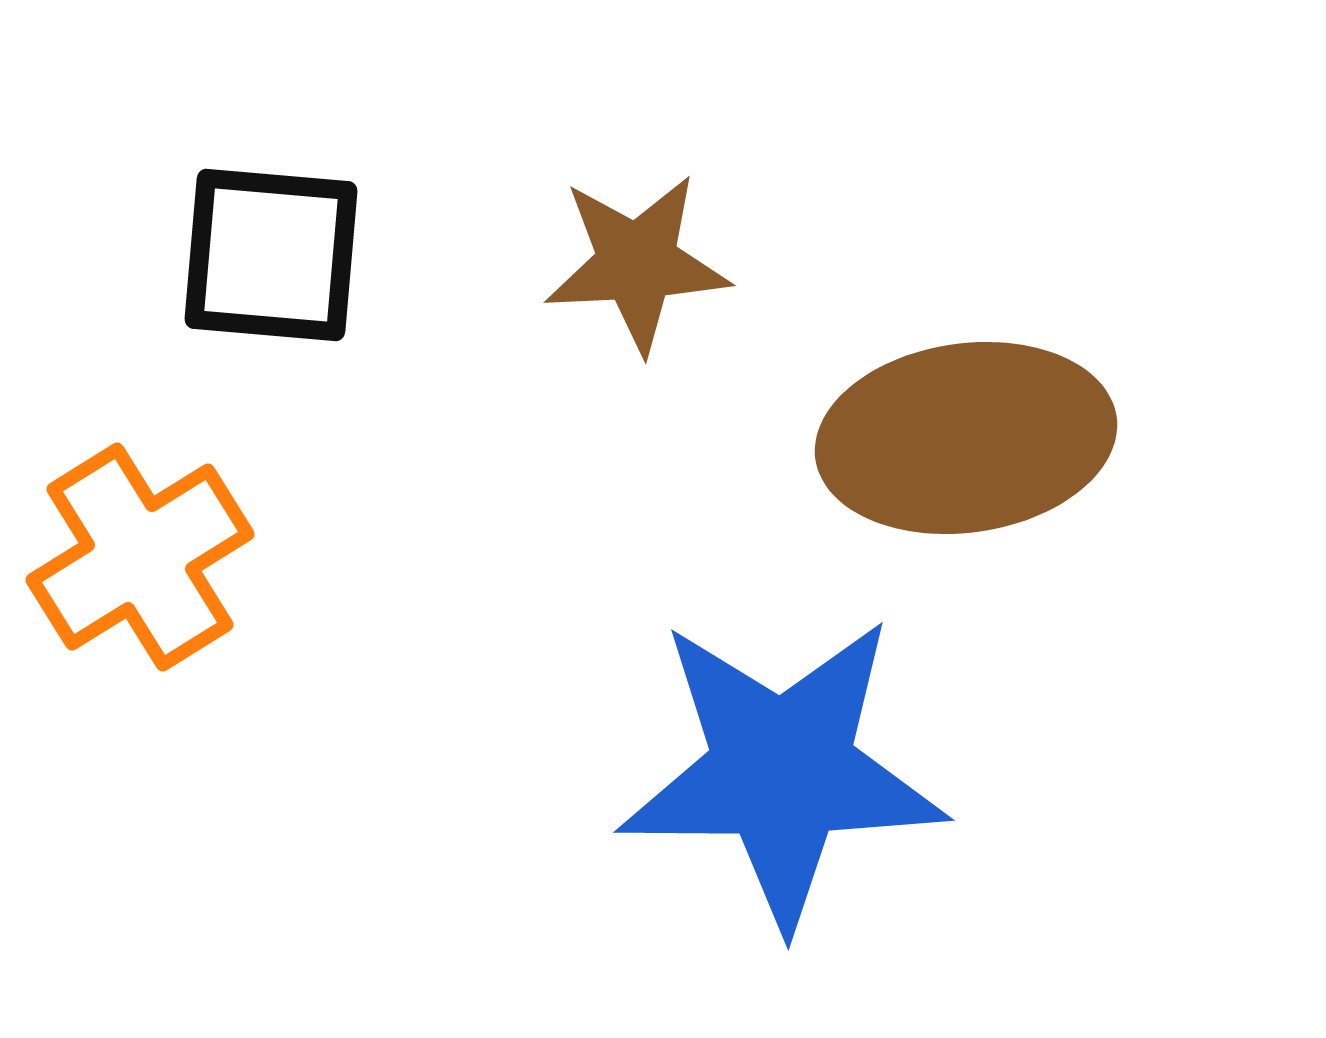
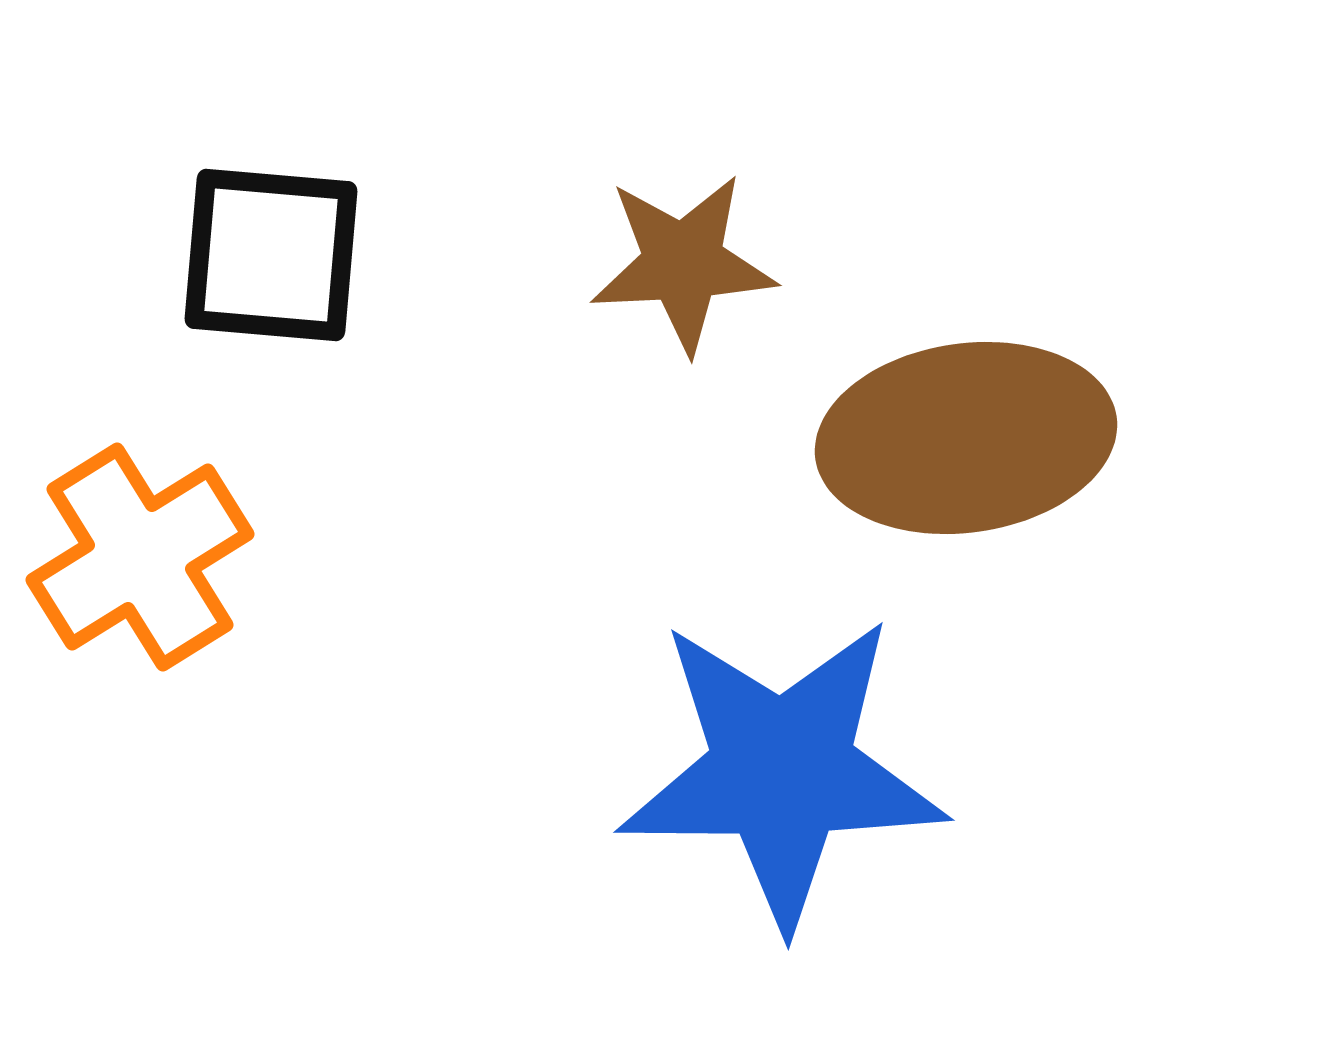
brown star: moved 46 px right
